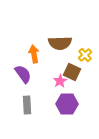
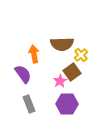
brown semicircle: moved 2 px right, 1 px down
yellow cross: moved 4 px left
brown square: rotated 30 degrees clockwise
gray rectangle: moved 2 px right, 1 px up; rotated 18 degrees counterclockwise
